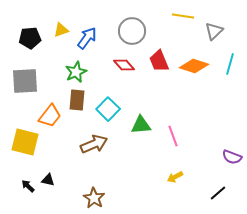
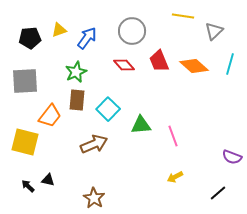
yellow triangle: moved 2 px left
orange diamond: rotated 24 degrees clockwise
